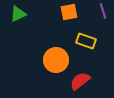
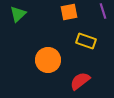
green triangle: rotated 18 degrees counterclockwise
orange circle: moved 8 px left
